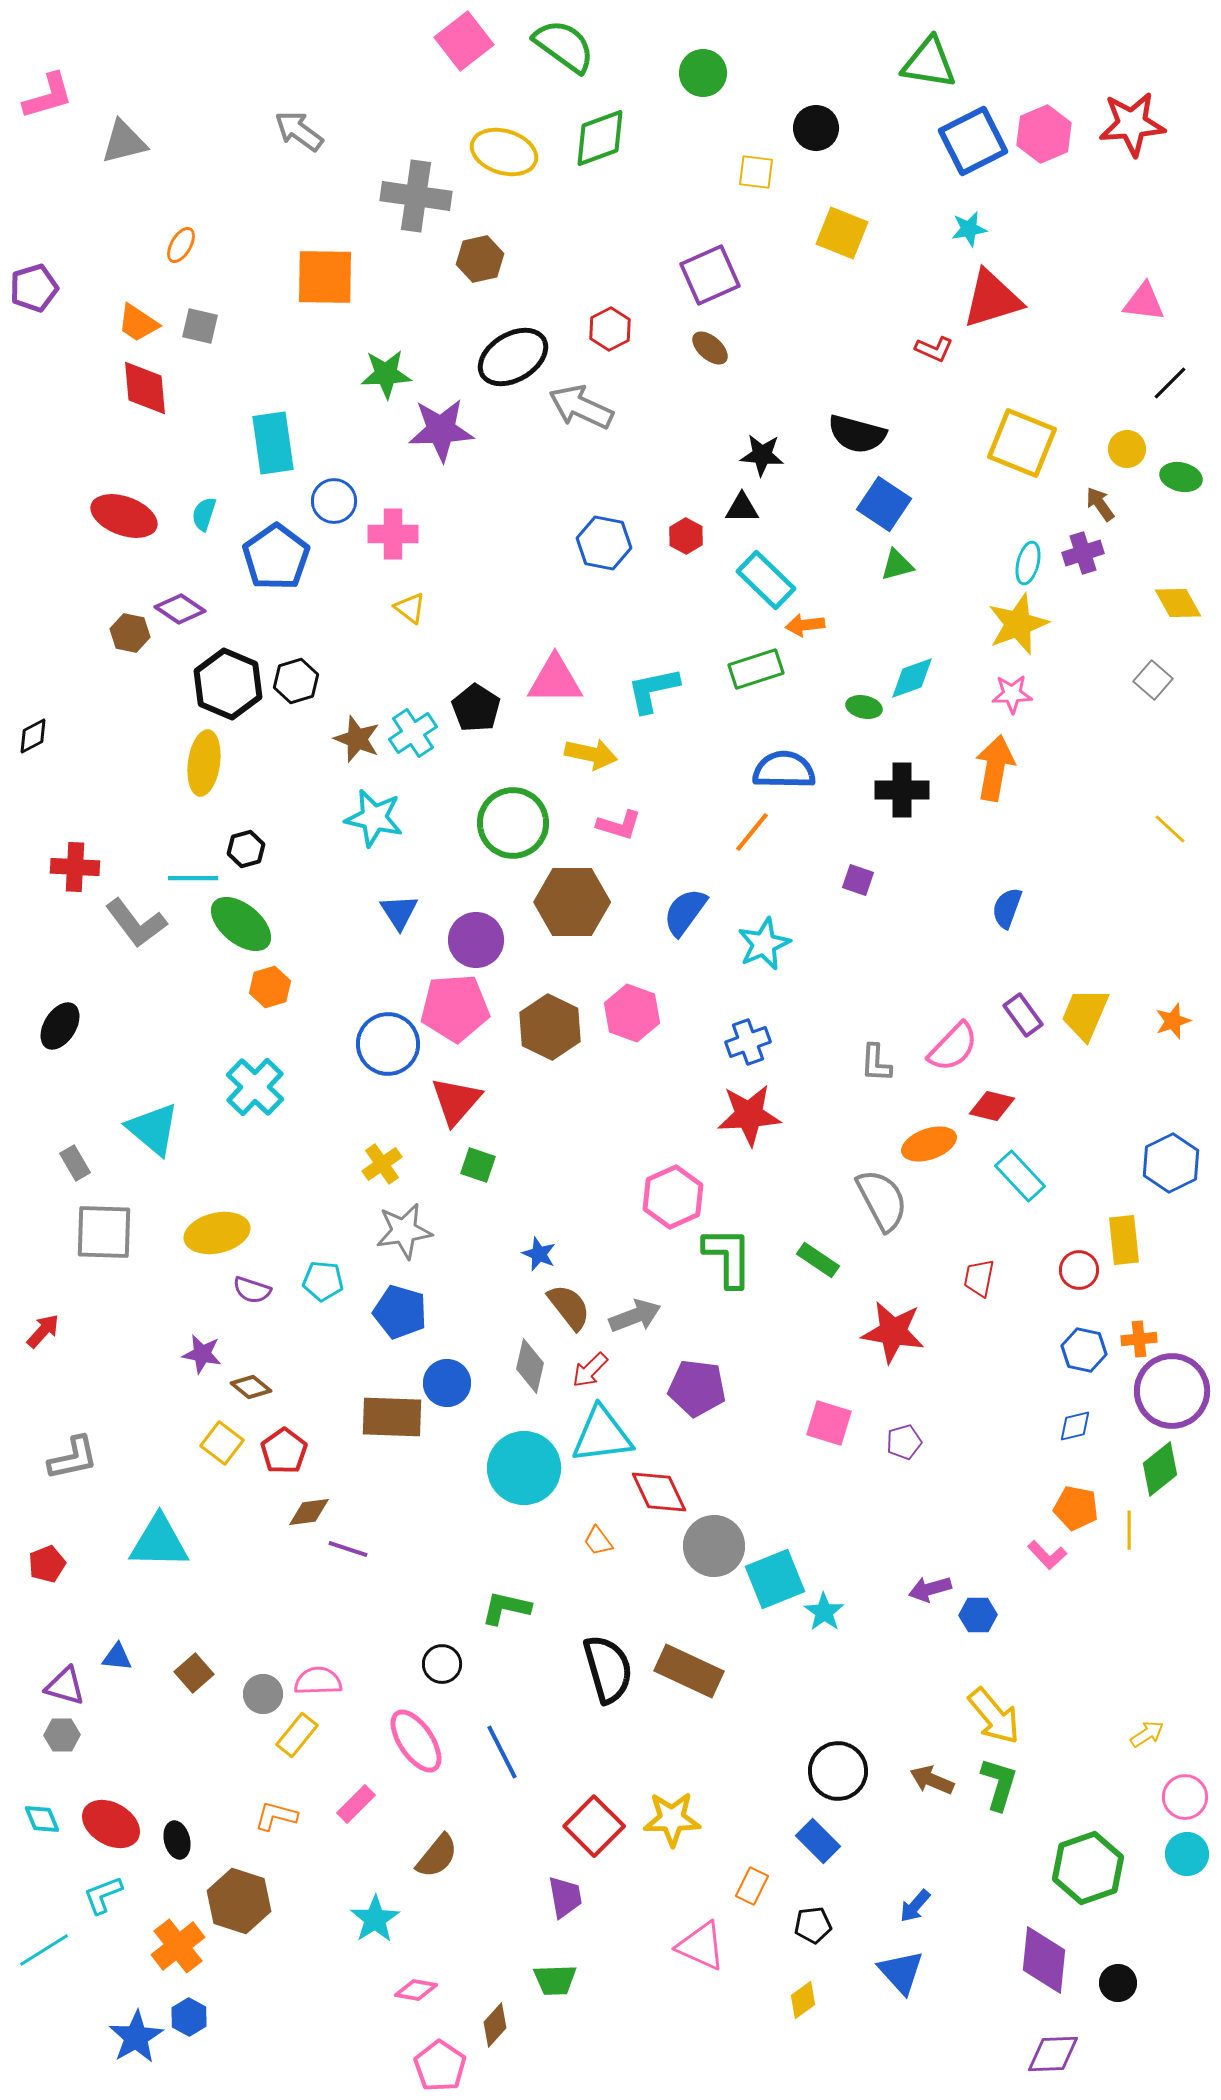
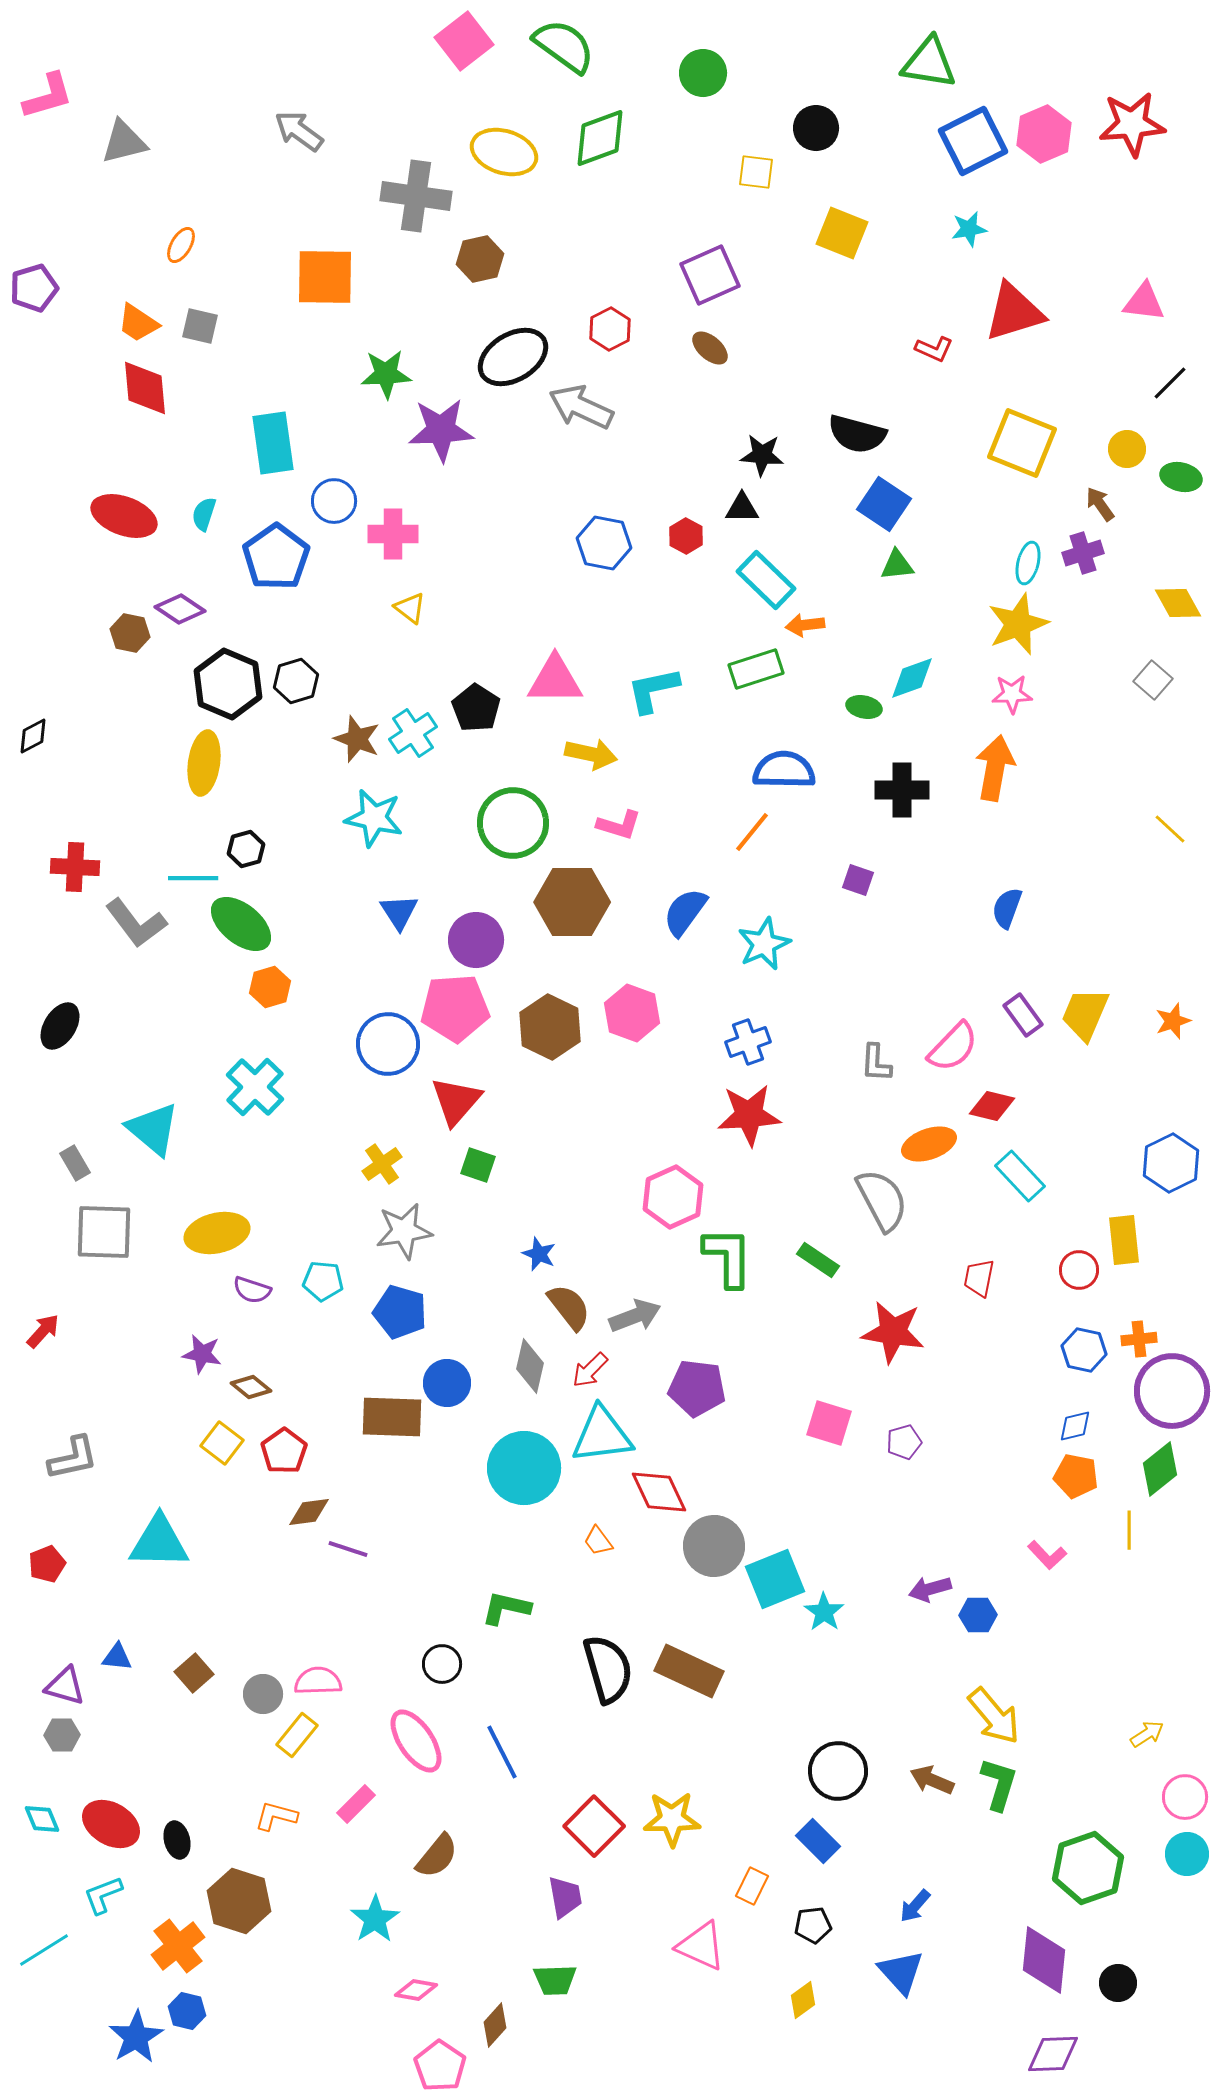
red triangle at (992, 299): moved 22 px right, 13 px down
green triangle at (897, 565): rotated 9 degrees clockwise
orange pentagon at (1076, 1508): moved 32 px up
blue hexagon at (189, 2017): moved 2 px left, 6 px up; rotated 15 degrees counterclockwise
